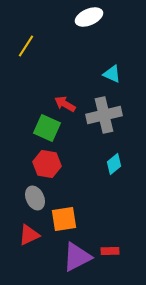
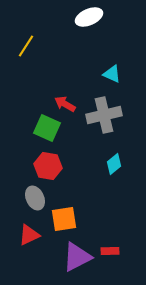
red hexagon: moved 1 px right, 2 px down
